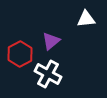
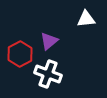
purple triangle: moved 2 px left
white cross: rotated 8 degrees counterclockwise
